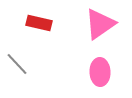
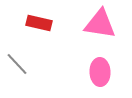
pink triangle: rotated 44 degrees clockwise
